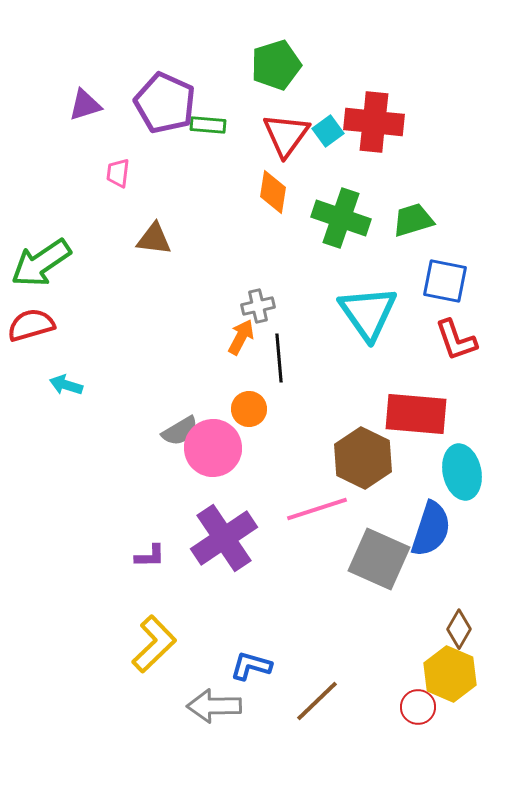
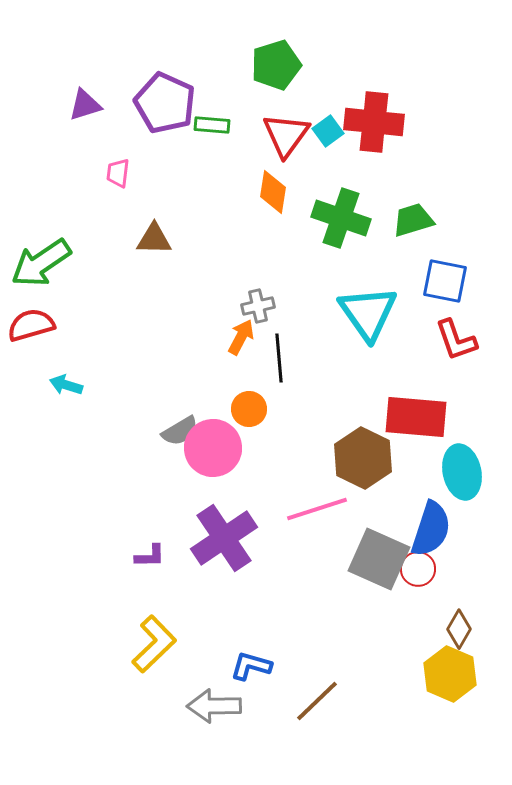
green rectangle: moved 4 px right
brown triangle: rotated 6 degrees counterclockwise
red rectangle: moved 3 px down
red circle: moved 138 px up
